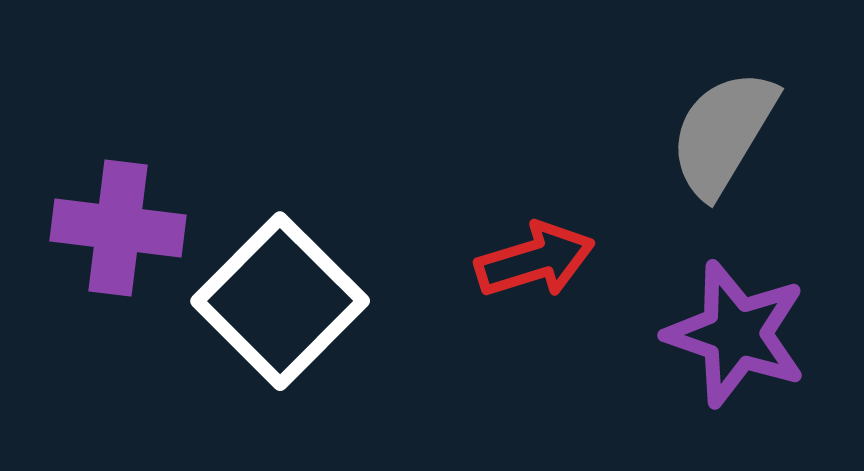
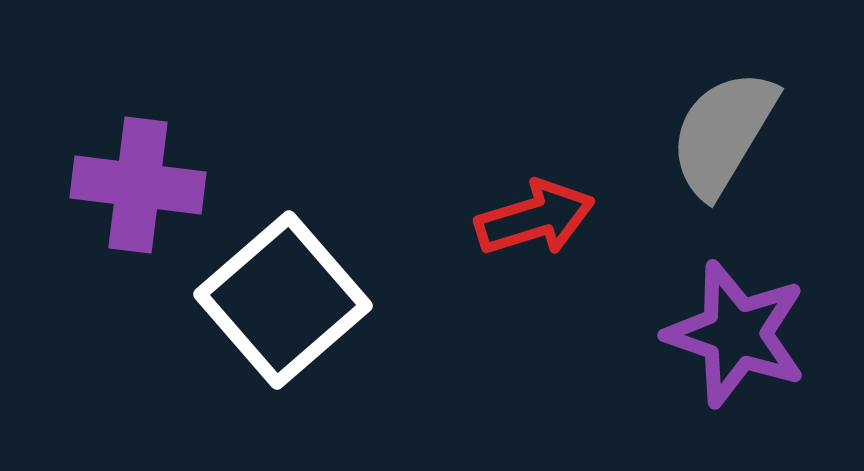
purple cross: moved 20 px right, 43 px up
red arrow: moved 42 px up
white square: moved 3 px right, 1 px up; rotated 4 degrees clockwise
